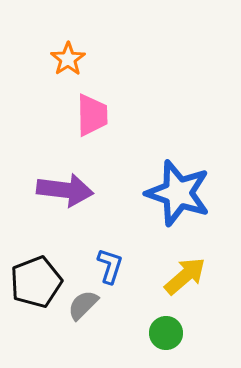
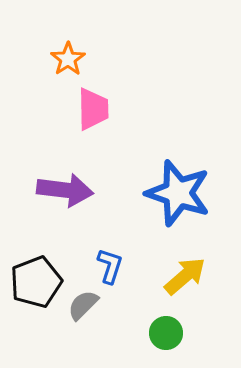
pink trapezoid: moved 1 px right, 6 px up
